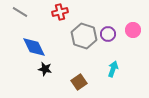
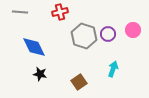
gray line: rotated 28 degrees counterclockwise
black star: moved 5 px left, 5 px down
